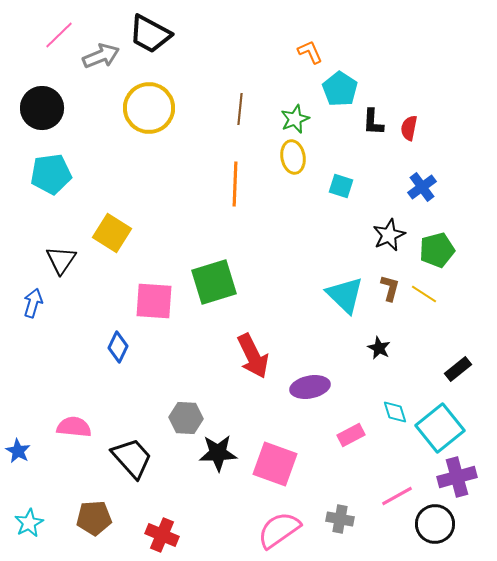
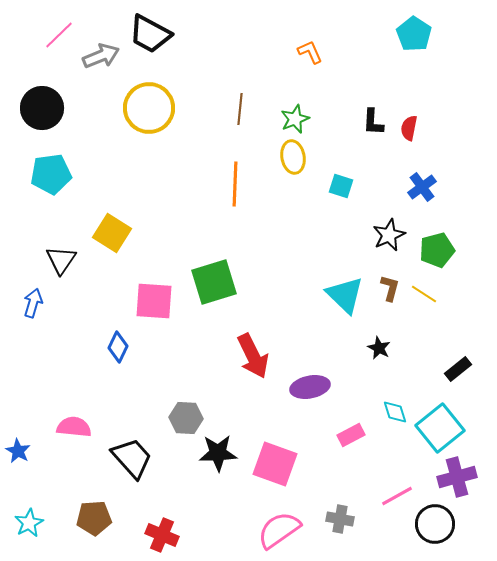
cyan pentagon at (340, 89): moved 74 px right, 55 px up
